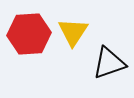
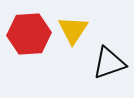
yellow triangle: moved 2 px up
